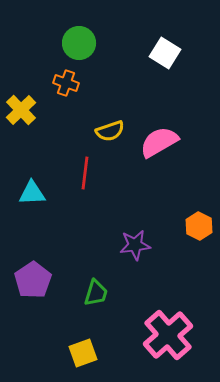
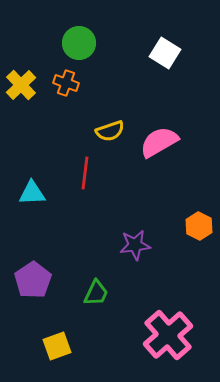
yellow cross: moved 25 px up
green trapezoid: rotated 8 degrees clockwise
yellow square: moved 26 px left, 7 px up
